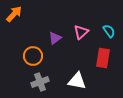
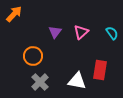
cyan semicircle: moved 3 px right, 2 px down
purple triangle: moved 6 px up; rotated 16 degrees counterclockwise
red rectangle: moved 3 px left, 12 px down
gray cross: rotated 24 degrees counterclockwise
